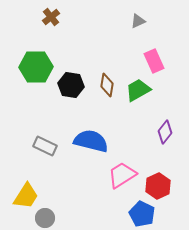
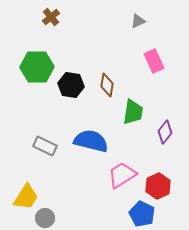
green hexagon: moved 1 px right
green trapezoid: moved 5 px left, 22 px down; rotated 128 degrees clockwise
yellow trapezoid: moved 1 px down
